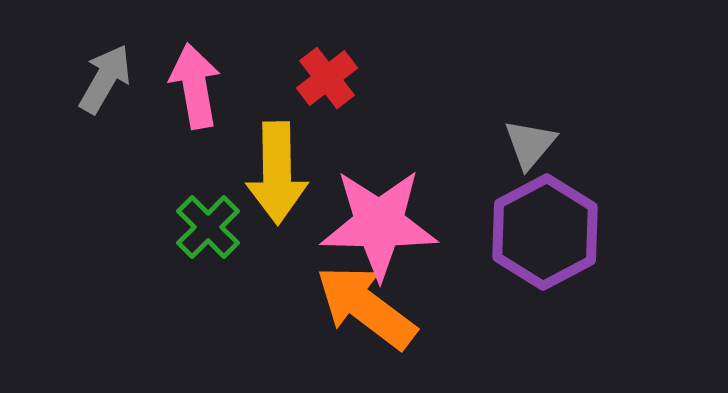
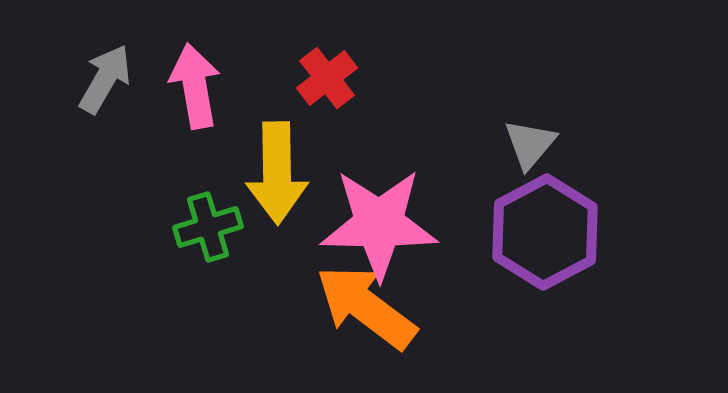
green cross: rotated 28 degrees clockwise
